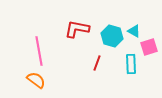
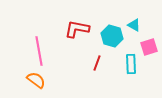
cyan triangle: moved 6 px up
